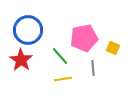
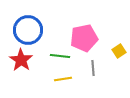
yellow square: moved 6 px right, 3 px down; rotated 32 degrees clockwise
green line: rotated 42 degrees counterclockwise
